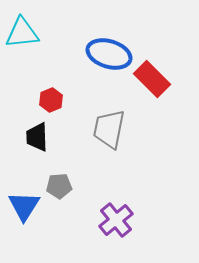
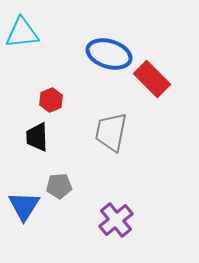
gray trapezoid: moved 2 px right, 3 px down
